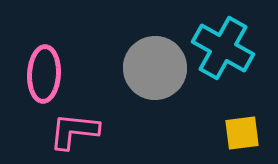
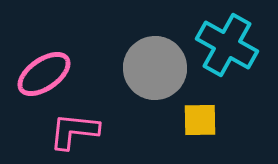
cyan cross: moved 4 px right, 3 px up
pink ellipse: rotated 52 degrees clockwise
yellow square: moved 42 px left, 13 px up; rotated 6 degrees clockwise
